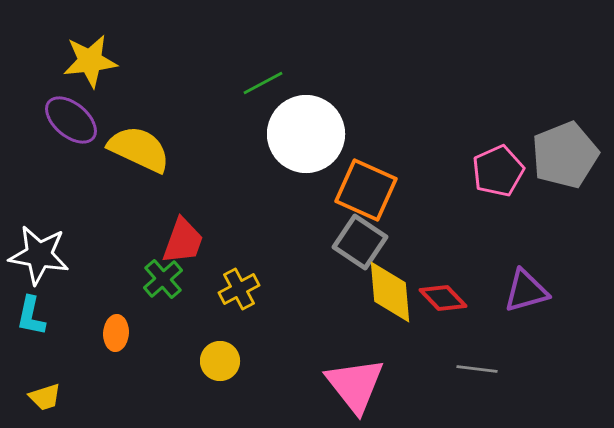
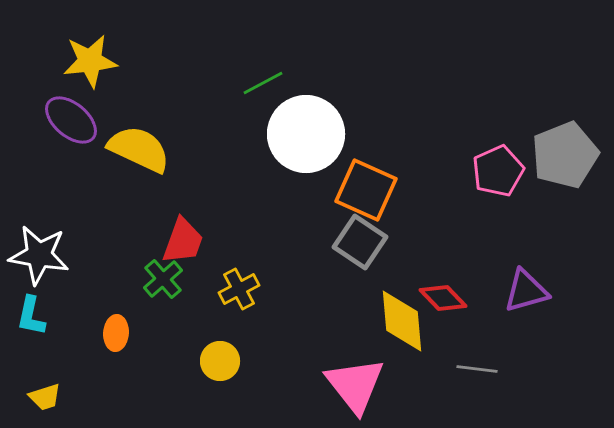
yellow diamond: moved 12 px right, 29 px down
